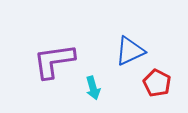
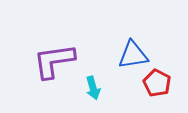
blue triangle: moved 3 px right, 4 px down; rotated 16 degrees clockwise
